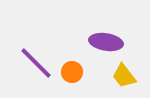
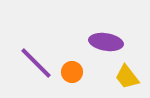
yellow trapezoid: moved 3 px right, 1 px down
